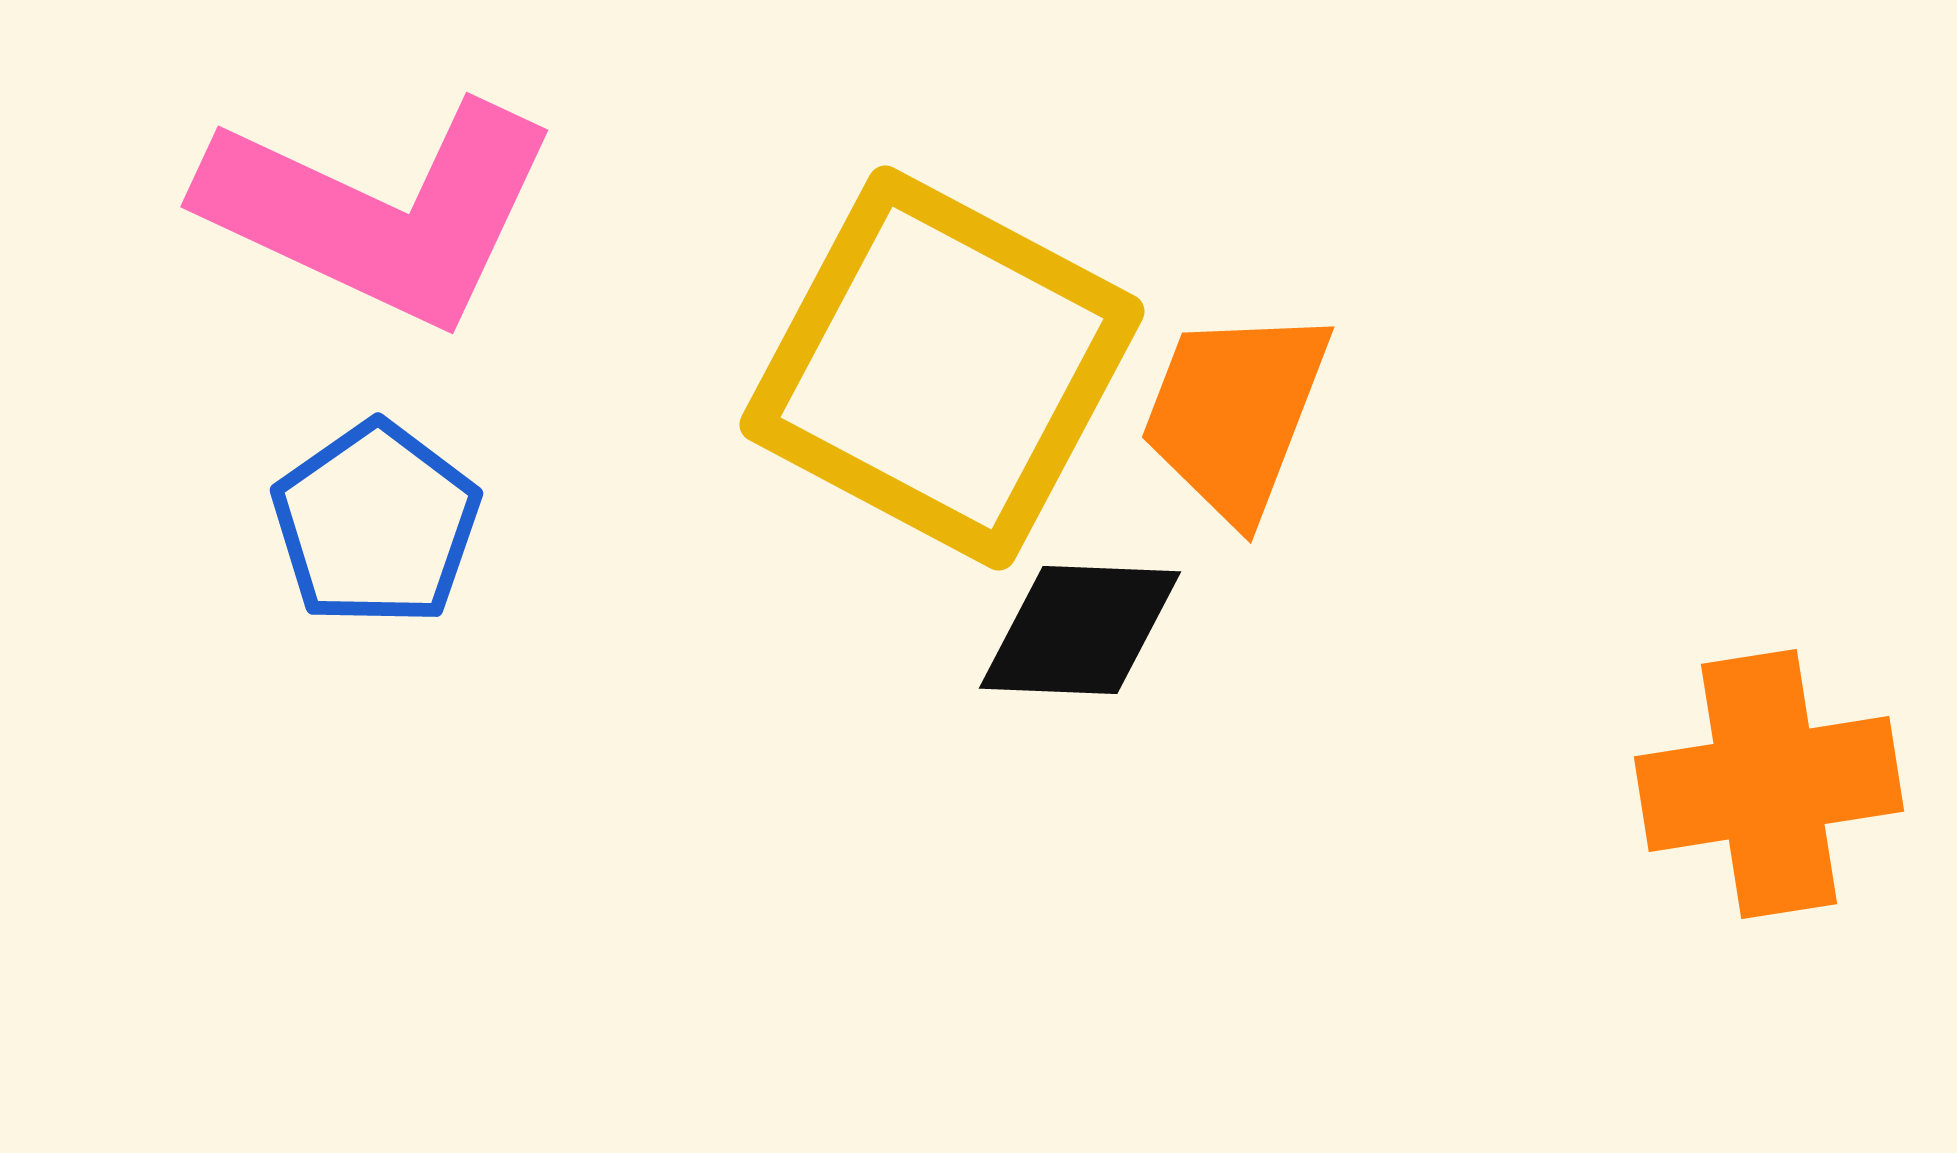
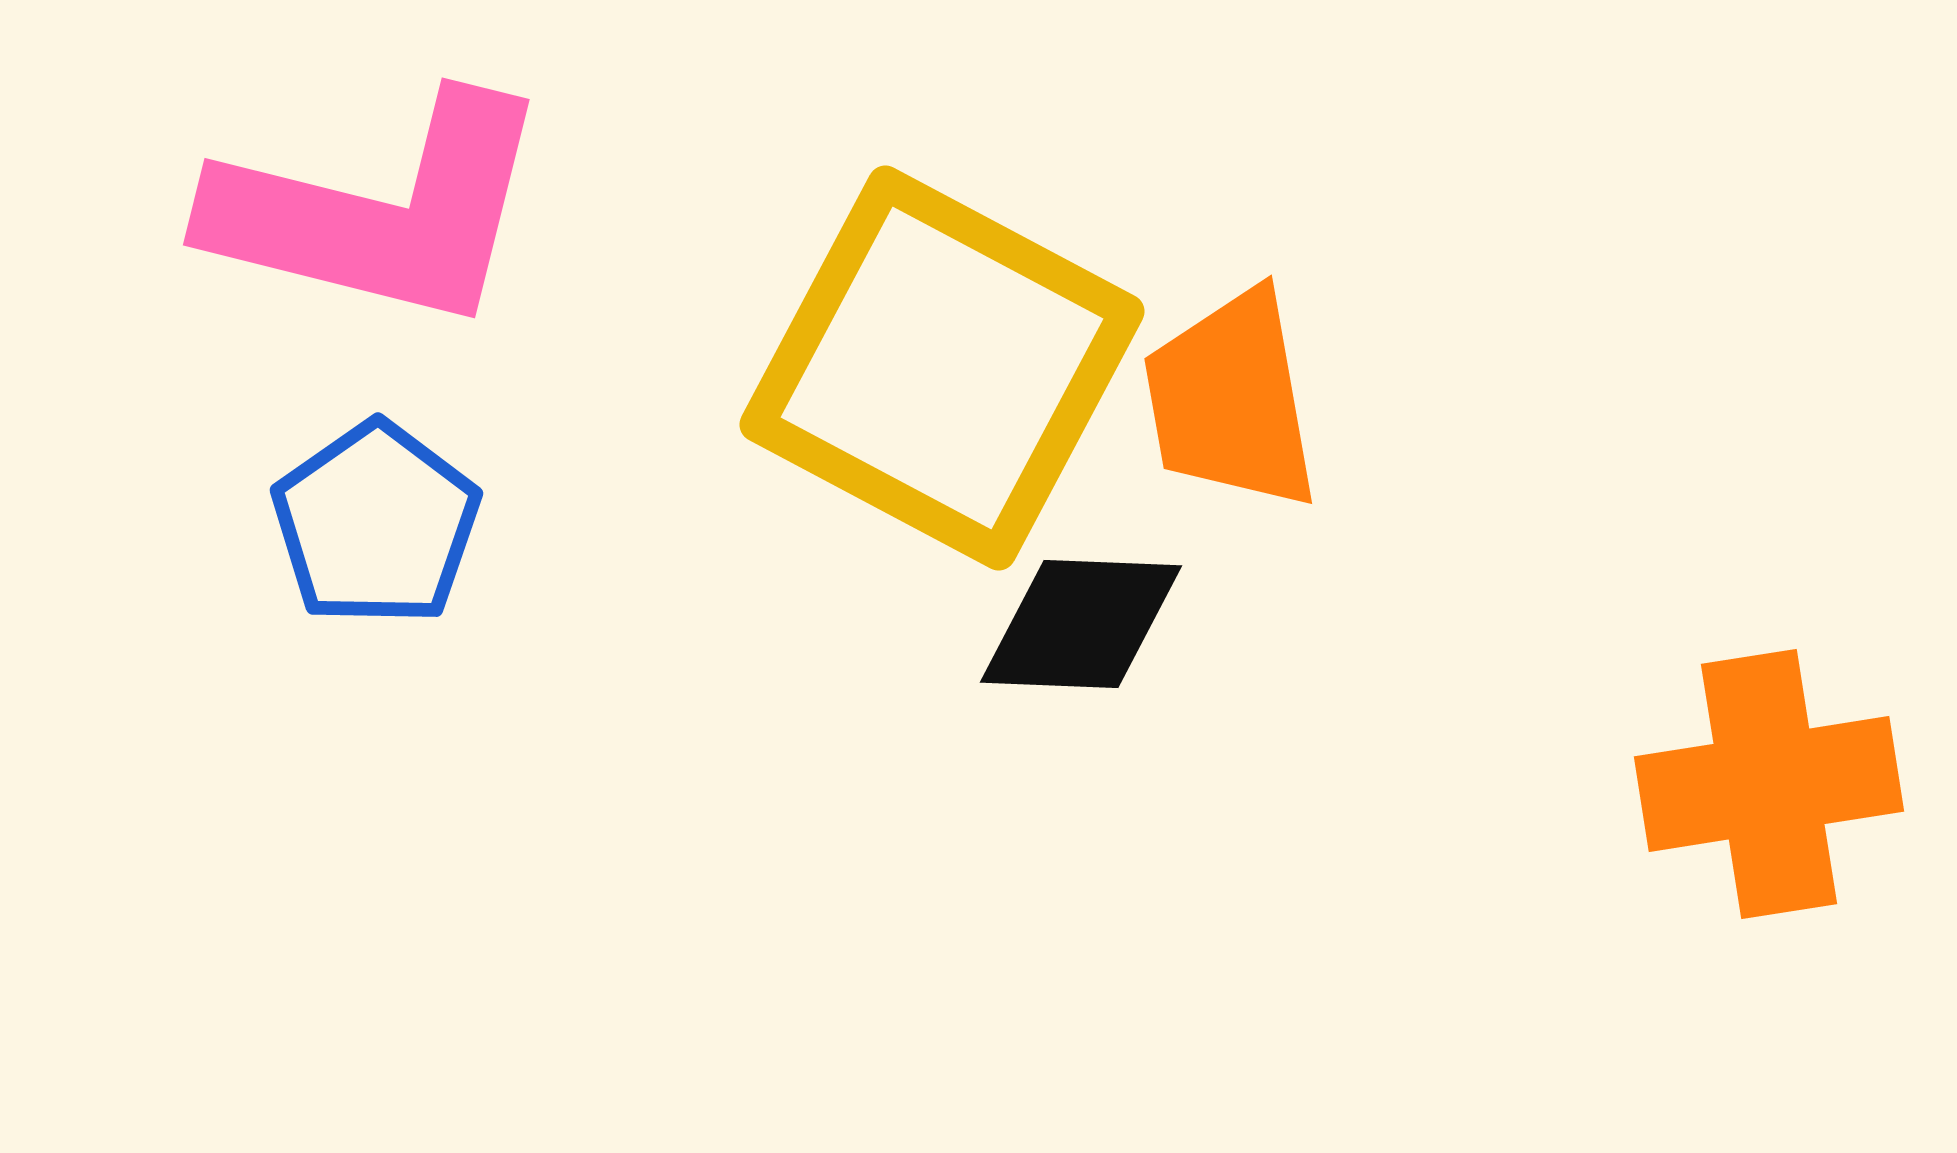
pink L-shape: rotated 11 degrees counterclockwise
orange trapezoid: moved 4 px left, 13 px up; rotated 31 degrees counterclockwise
black diamond: moved 1 px right, 6 px up
